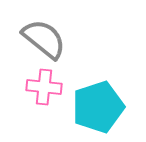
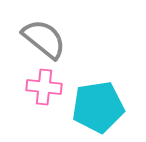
cyan pentagon: rotated 9 degrees clockwise
